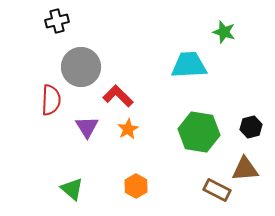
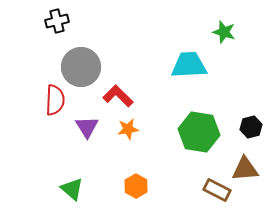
red semicircle: moved 4 px right
orange star: rotated 20 degrees clockwise
